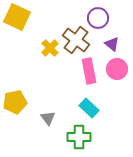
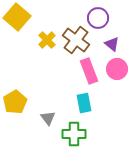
yellow square: rotated 16 degrees clockwise
yellow cross: moved 3 px left, 8 px up
pink rectangle: rotated 10 degrees counterclockwise
yellow pentagon: rotated 20 degrees counterclockwise
cyan rectangle: moved 5 px left, 5 px up; rotated 36 degrees clockwise
green cross: moved 5 px left, 3 px up
